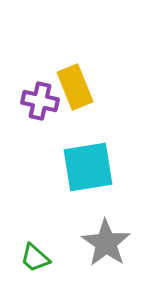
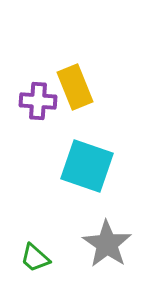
purple cross: moved 2 px left; rotated 9 degrees counterclockwise
cyan square: moved 1 px left, 1 px up; rotated 28 degrees clockwise
gray star: moved 1 px right, 1 px down
